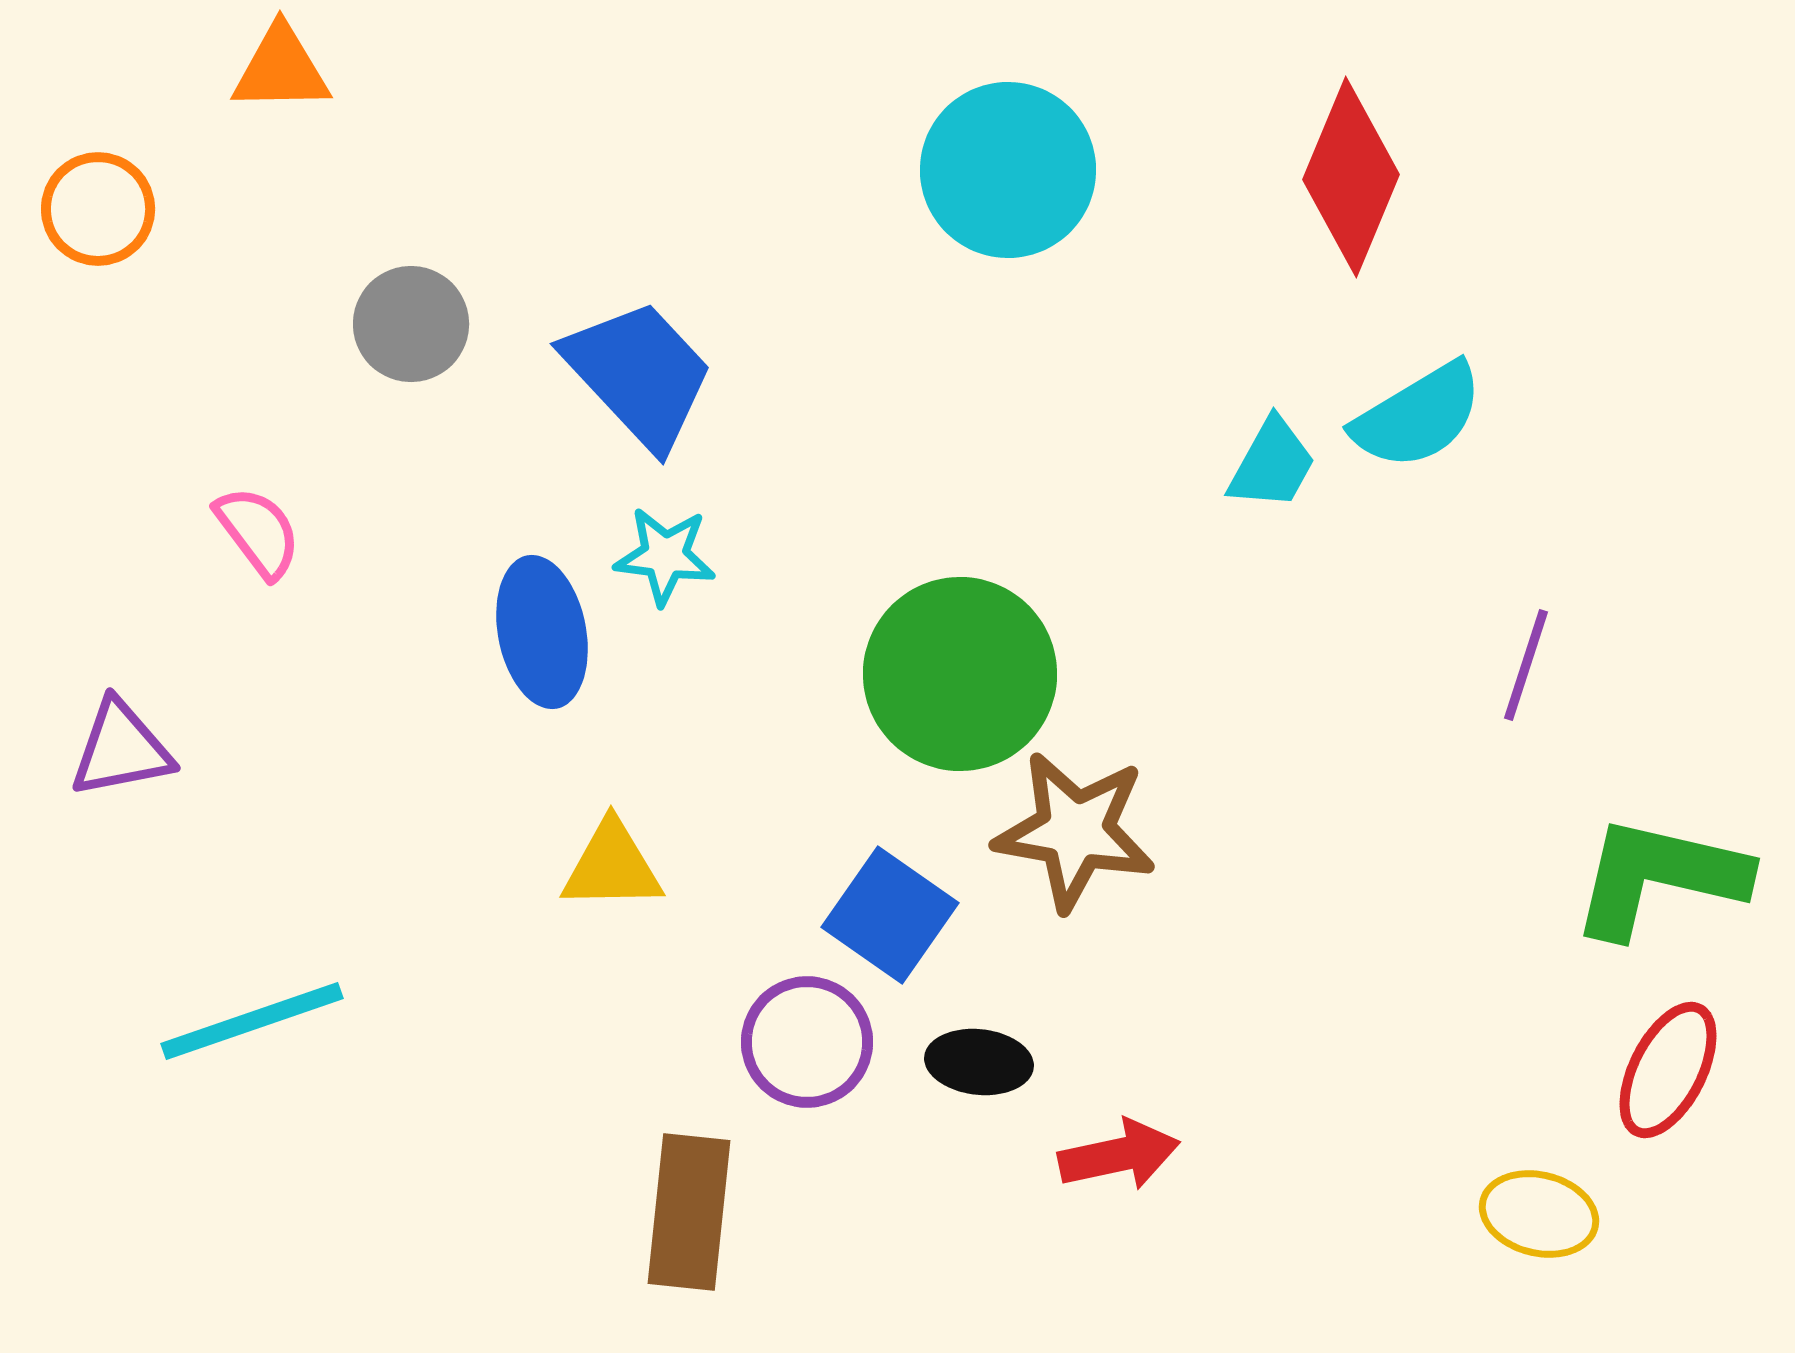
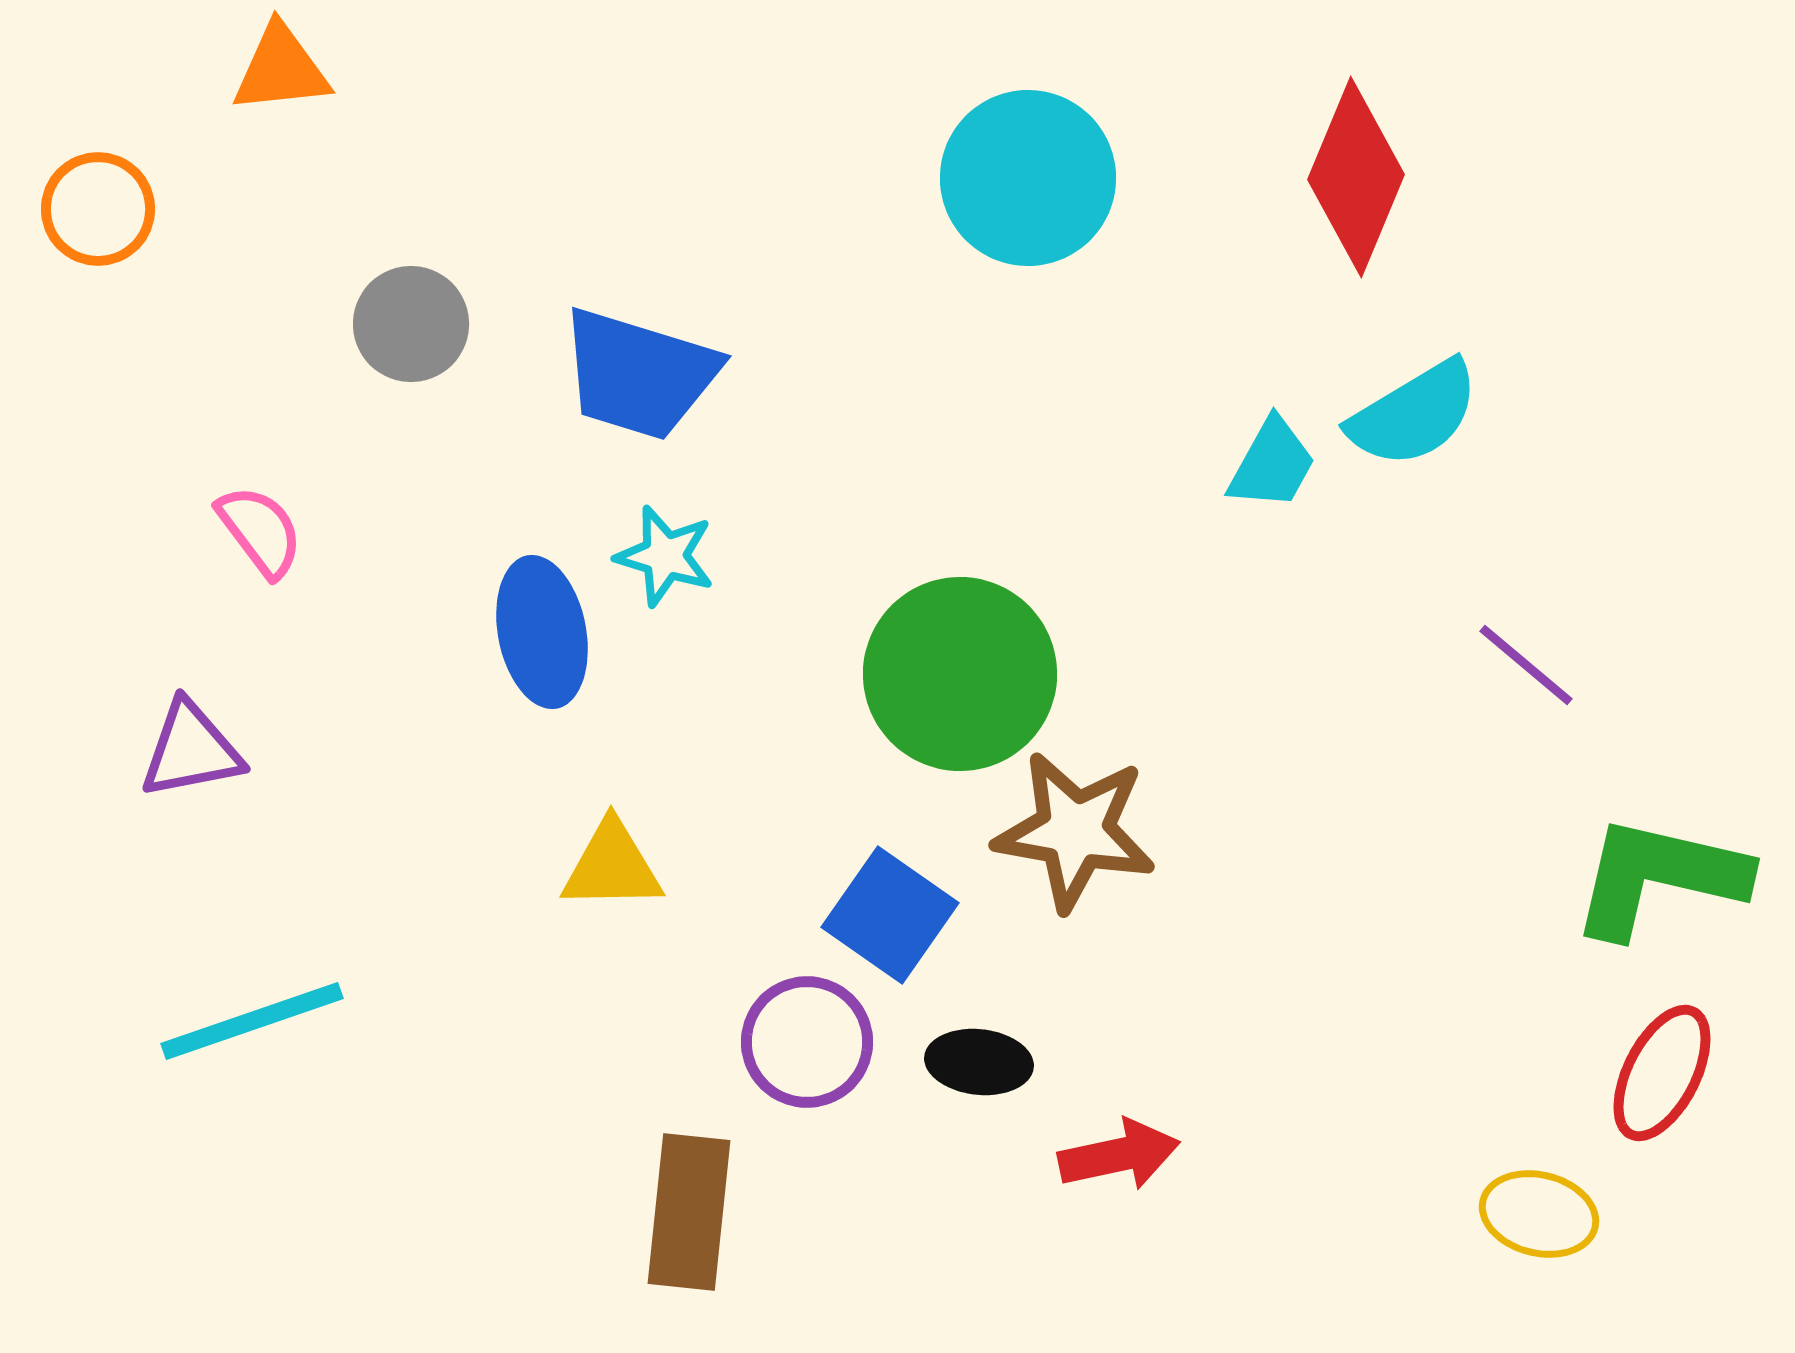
orange triangle: rotated 5 degrees counterclockwise
cyan circle: moved 20 px right, 8 px down
red diamond: moved 5 px right
blue trapezoid: rotated 150 degrees clockwise
cyan semicircle: moved 4 px left, 2 px up
pink semicircle: moved 2 px right, 1 px up
cyan star: rotated 10 degrees clockwise
purple line: rotated 68 degrees counterclockwise
purple triangle: moved 70 px right, 1 px down
red ellipse: moved 6 px left, 3 px down
